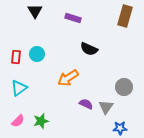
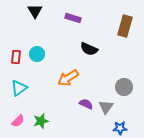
brown rectangle: moved 10 px down
